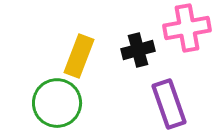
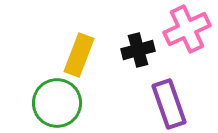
pink cross: moved 1 px down; rotated 15 degrees counterclockwise
yellow rectangle: moved 1 px up
